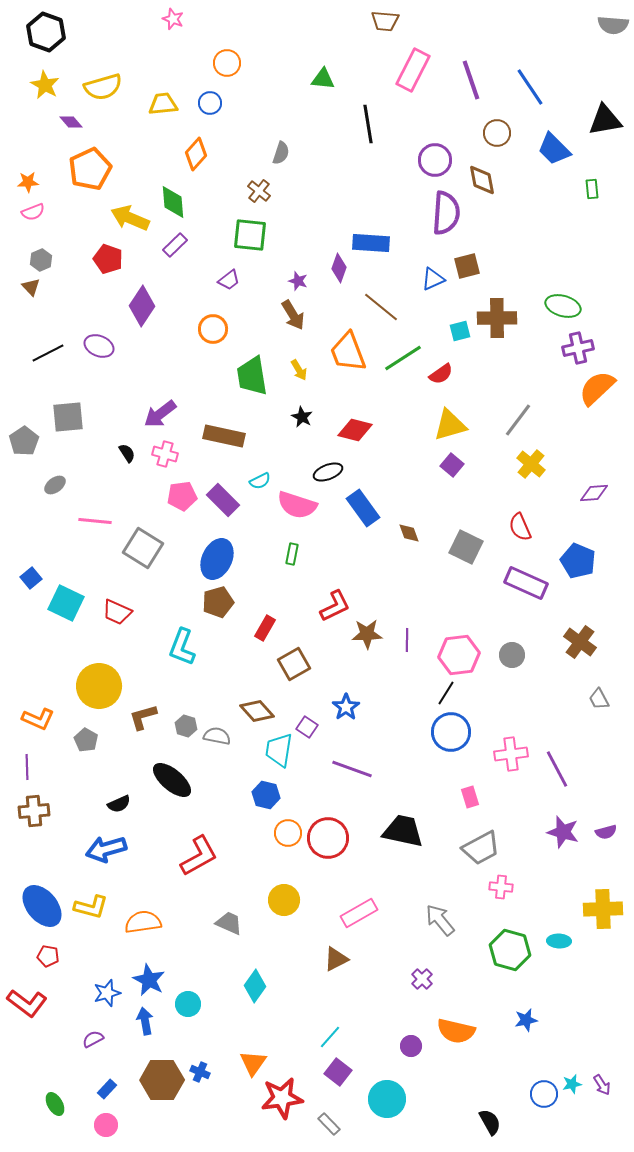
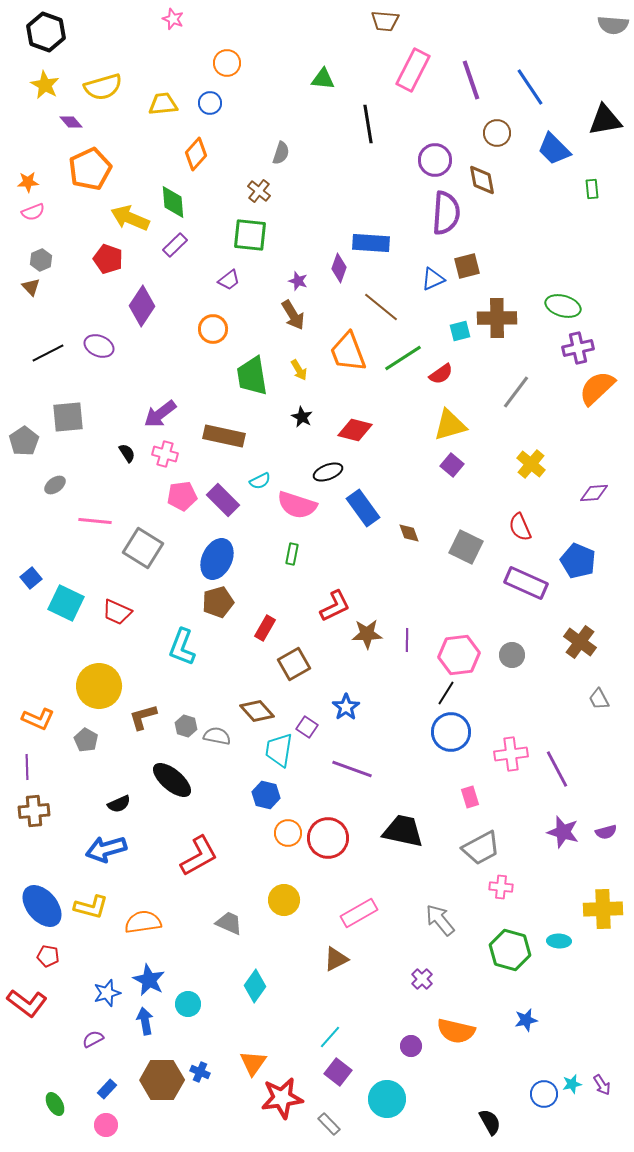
gray line at (518, 420): moved 2 px left, 28 px up
